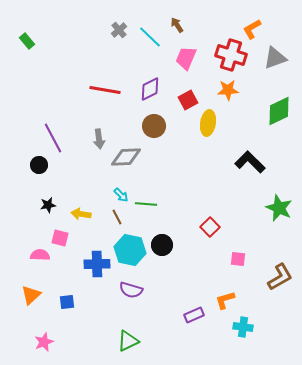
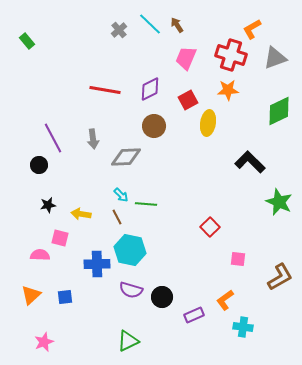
cyan line at (150, 37): moved 13 px up
gray arrow at (99, 139): moved 6 px left
green star at (279, 208): moved 6 px up
black circle at (162, 245): moved 52 px down
orange L-shape at (225, 300): rotated 20 degrees counterclockwise
blue square at (67, 302): moved 2 px left, 5 px up
